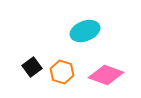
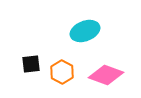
black square: moved 1 px left, 3 px up; rotated 30 degrees clockwise
orange hexagon: rotated 10 degrees clockwise
